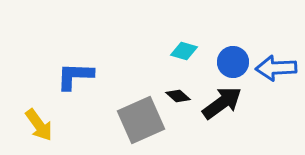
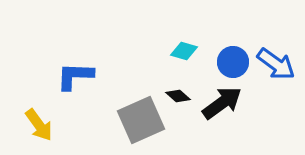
blue arrow: moved 4 px up; rotated 141 degrees counterclockwise
